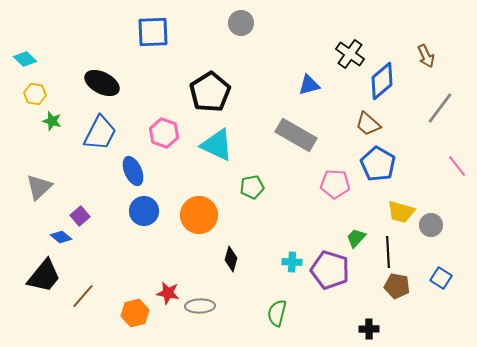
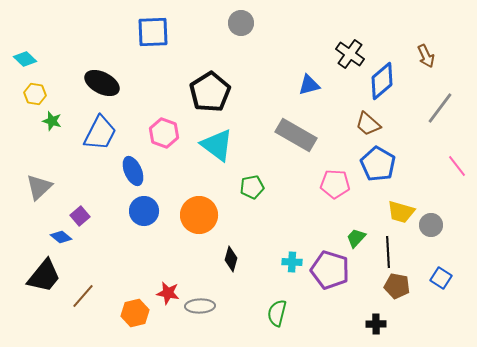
cyan triangle at (217, 145): rotated 12 degrees clockwise
black cross at (369, 329): moved 7 px right, 5 px up
